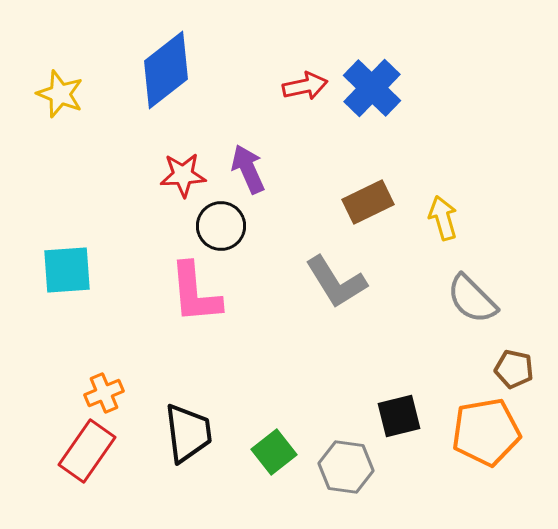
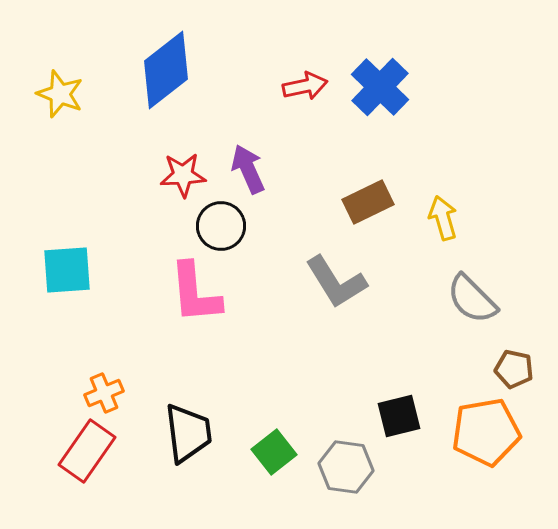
blue cross: moved 8 px right, 1 px up
